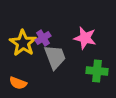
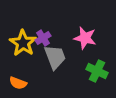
green cross: rotated 20 degrees clockwise
